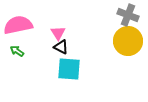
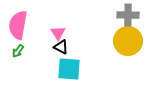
gray cross: rotated 20 degrees counterclockwise
pink semicircle: rotated 68 degrees counterclockwise
green arrow: moved 1 px right; rotated 88 degrees counterclockwise
